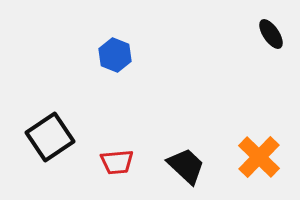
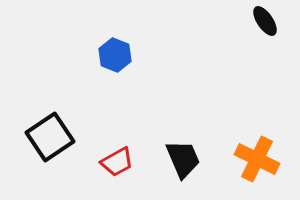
black ellipse: moved 6 px left, 13 px up
orange cross: moved 2 px left, 2 px down; rotated 18 degrees counterclockwise
red trapezoid: rotated 24 degrees counterclockwise
black trapezoid: moved 3 px left, 7 px up; rotated 24 degrees clockwise
